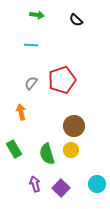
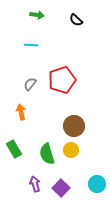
gray semicircle: moved 1 px left, 1 px down
